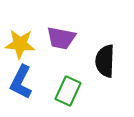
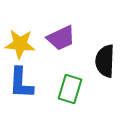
purple trapezoid: rotated 36 degrees counterclockwise
blue L-shape: moved 1 px down; rotated 24 degrees counterclockwise
green rectangle: moved 2 px right, 2 px up; rotated 8 degrees counterclockwise
